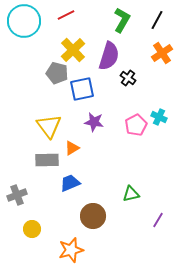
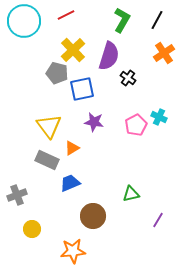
orange cross: moved 2 px right
gray rectangle: rotated 25 degrees clockwise
orange star: moved 2 px right, 1 px down; rotated 10 degrees clockwise
